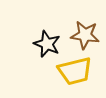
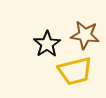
black star: rotated 16 degrees clockwise
